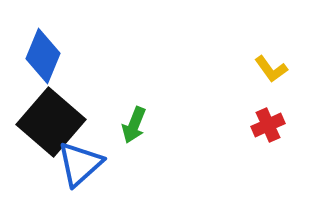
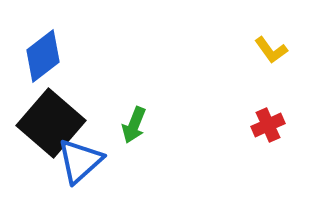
blue diamond: rotated 30 degrees clockwise
yellow L-shape: moved 19 px up
black square: moved 1 px down
blue triangle: moved 3 px up
